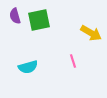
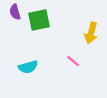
purple semicircle: moved 4 px up
yellow arrow: rotated 75 degrees clockwise
pink line: rotated 32 degrees counterclockwise
